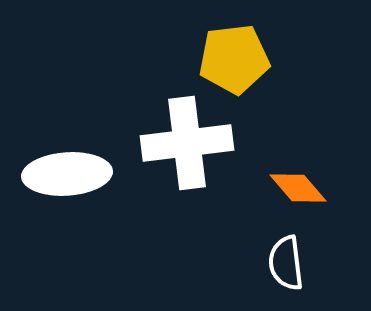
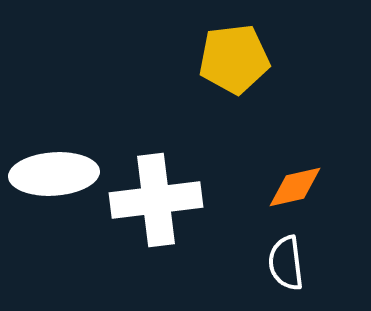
white cross: moved 31 px left, 57 px down
white ellipse: moved 13 px left
orange diamond: moved 3 px left, 1 px up; rotated 62 degrees counterclockwise
